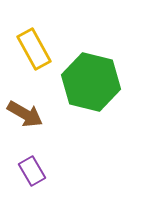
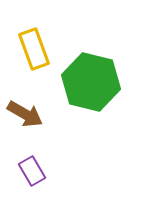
yellow rectangle: rotated 9 degrees clockwise
